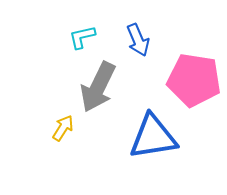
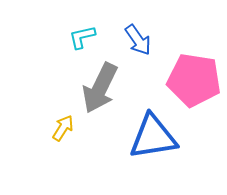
blue arrow: rotated 12 degrees counterclockwise
gray arrow: moved 2 px right, 1 px down
